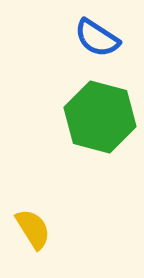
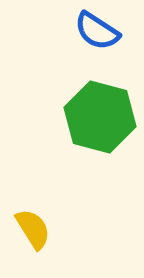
blue semicircle: moved 7 px up
